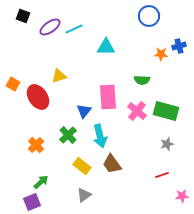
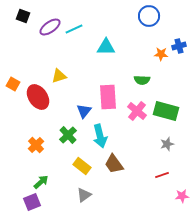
brown trapezoid: moved 2 px right
